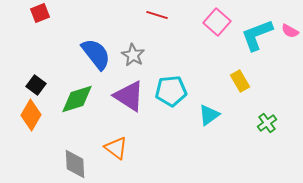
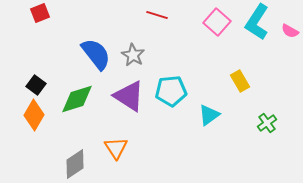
cyan L-shape: moved 13 px up; rotated 36 degrees counterclockwise
orange diamond: moved 3 px right
orange triangle: rotated 20 degrees clockwise
gray diamond: rotated 60 degrees clockwise
